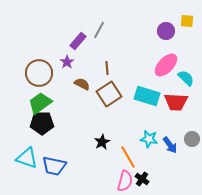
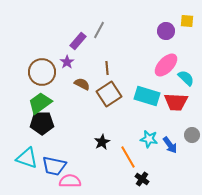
brown circle: moved 3 px right, 1 px up
gray circle: moved 4 px up
pink semicircle: moved 55 px left; rotated 105 degrees counterclockwise
